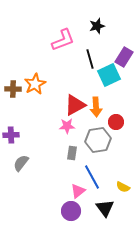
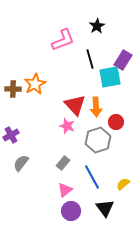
black star: rotated 14 degrees counterclockwise
purple rectangle: moved 1 px left, 3 px down
cyan square: moved 1 px right, 2 px down; rotated 15 degrees clockwise
red triangle: rotated 45 degrees counterclockwise
pink star: rotated 21 degrees clockwise
purple cross: rotated 28 degrees counterclockwise
gray hexagon: rotated 10 degrees counterclockwise
gray rectangle: moved 9 px left, 10 px down; rotated 32 degrees clockwise
yellow semicircle: moved 3 px up; rotated 112 degrees clockwise
pink triangle: moved 13 px left, 1 px up
